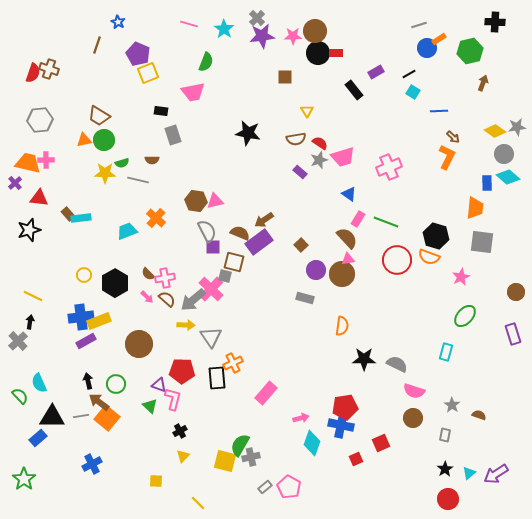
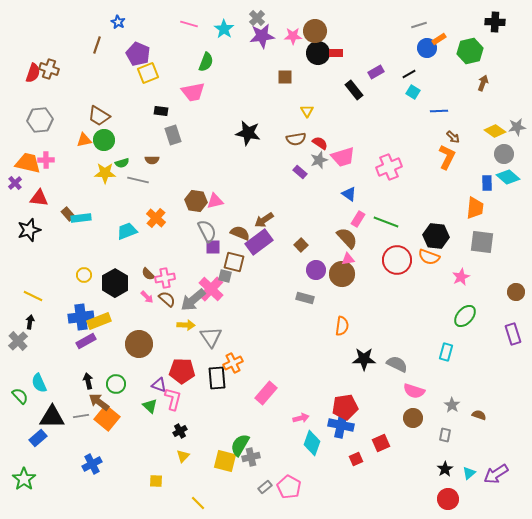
black hexagon at (436, 236): rotated 10 degrees counterclockwise
